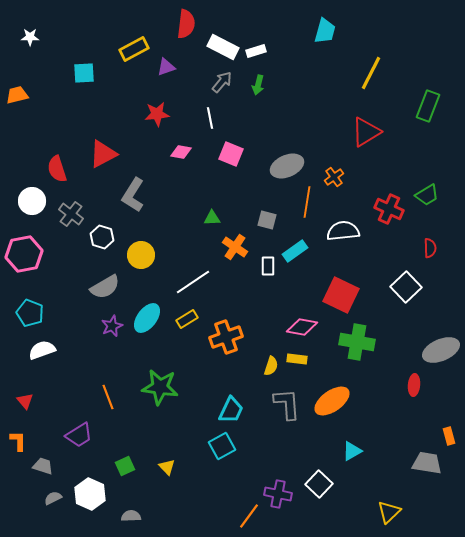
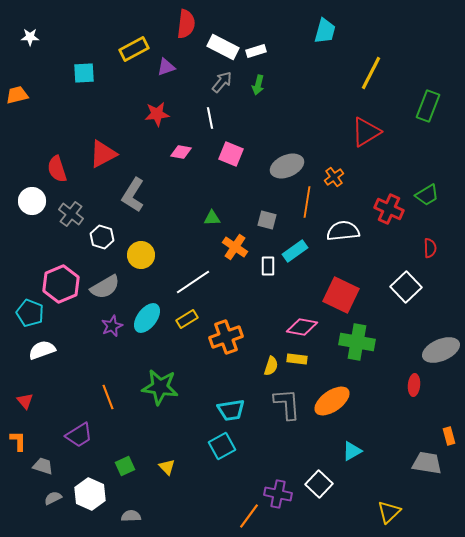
pink hexagon at (24, 254): moved 37 px right, 30 px down; rotated 12 degrees counterclockwise
cyan trapezoid at (231, 410): rotated 56 degrees clockwise
